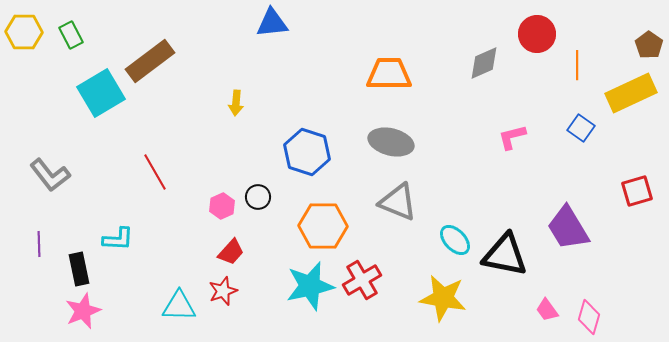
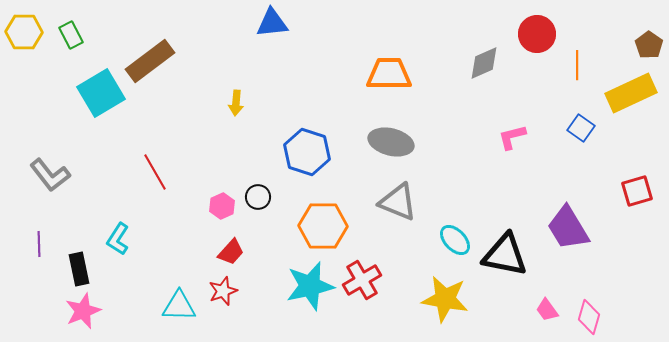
cyan L-shape: rotated 120 degrees clockwise
yellow star: moved 2 px right, 1 px down
